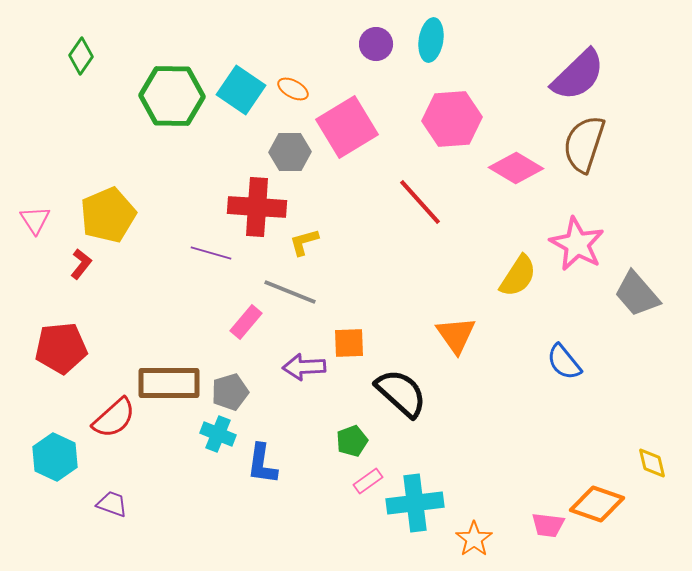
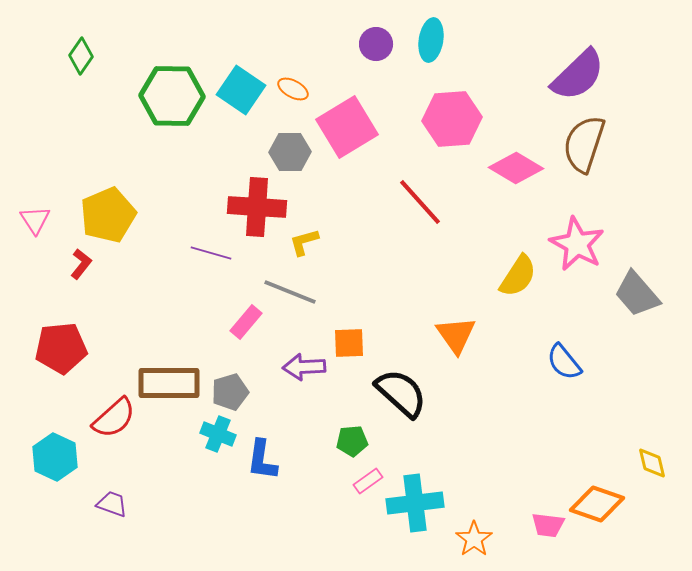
green pentagon at (352, 441): rotated 16 degrees clockwise
blue L-shape at (262, 464): moved 4 px up
